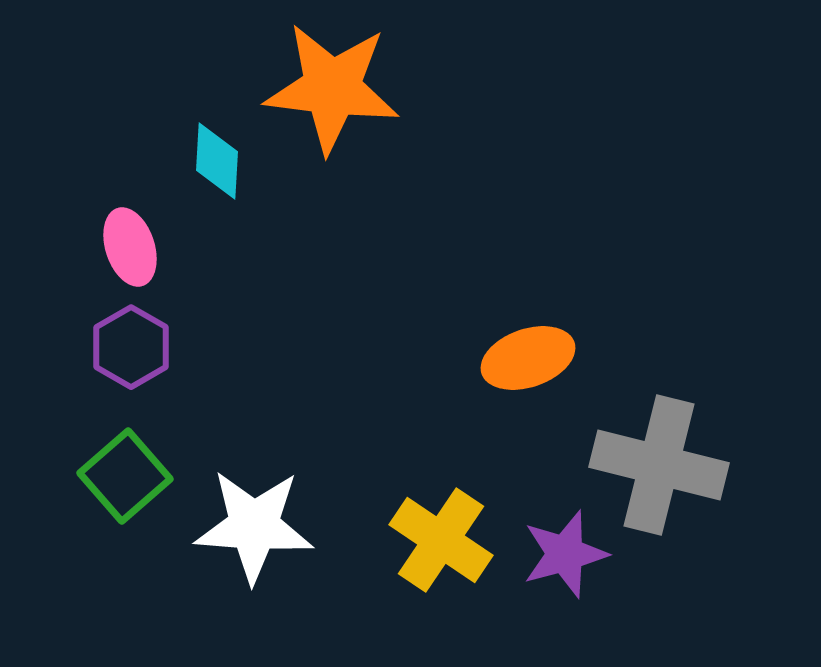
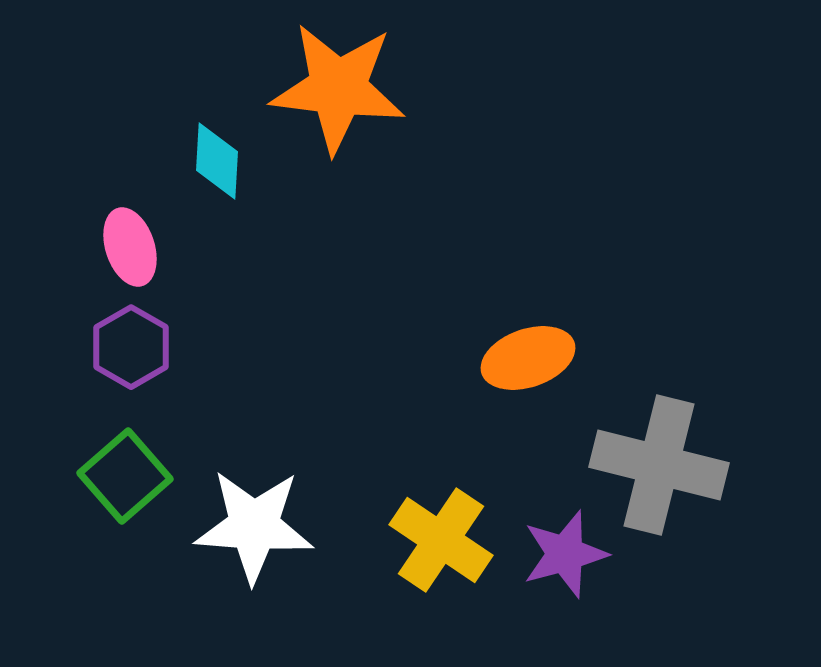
orange star: moved 6 px right
